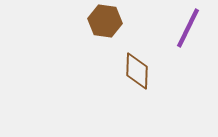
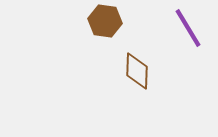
purple line: rotated 57 degrees counterclockwise
